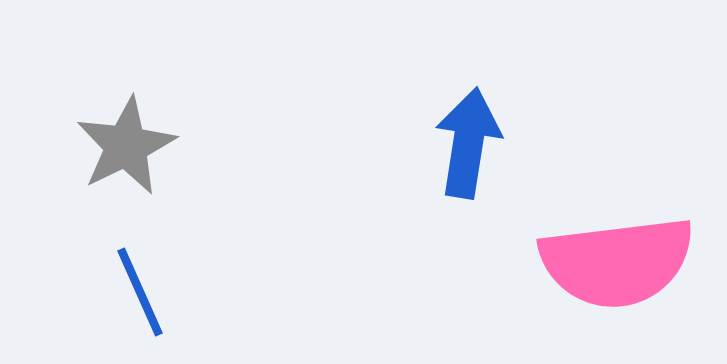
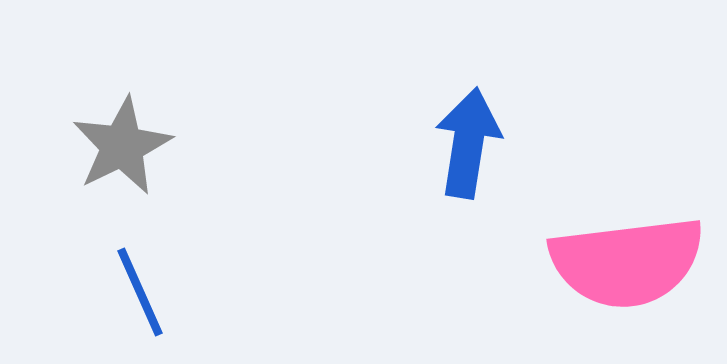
gray star: moved 4 px left
pink semicircle: moved 10 px right
